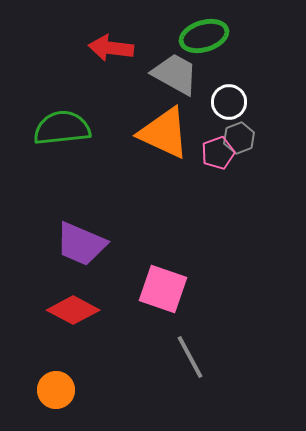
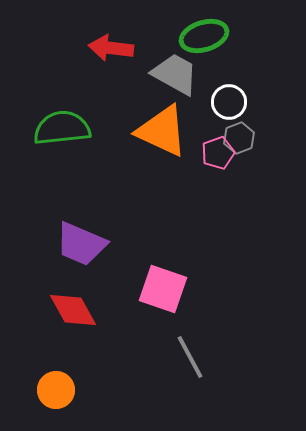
orange triangle: moved 2 px left, 2 px up
red diamond: rotated 33 degrees clockwise
